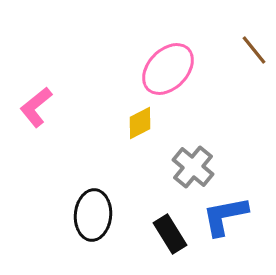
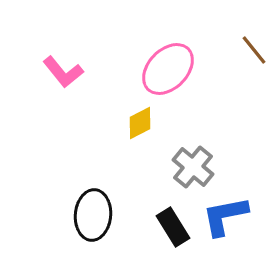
pink L-shape: moved 27 px right, 35 px up; rotated 90 degrees counterclockwise
black rectangle: moved 3 px right, 7 px up
